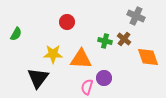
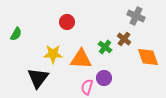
green cross: moved 6 px down; rotated 24 degrees clockwise
